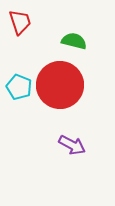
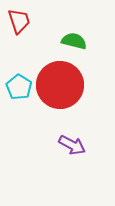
red trapezoid: moved 1 px left, 1 px up
cyan pentagon: rotated 10 degrees clockwise
